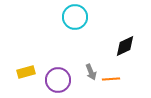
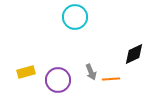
black diamond: moved 9 px right, 8 px down
